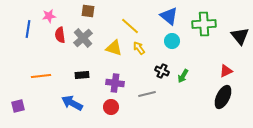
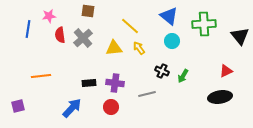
yellow triangle: rotated 24 degrees counterclockwise
black rectangle: moved 7 px right, 8 px down
black ellipse: moved 3 px left; rotated 55 degrees clockwise
blue arrow: moved 5 px down; rotated 105 degrees clockwise
